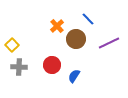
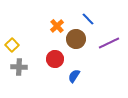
red circle: moved 3 px right, 6 px up
